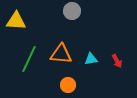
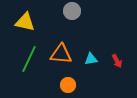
yellow triangle: moved 9 px right, 1 px down; rotated 10 degrees clockwise
